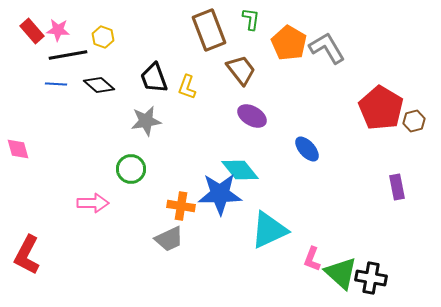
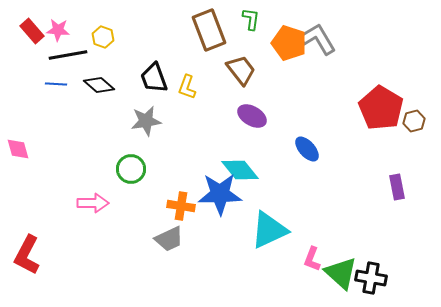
orange pentagon: rotated 12 degrees counterclockwise
gray L-shape: moved 9 px left, 9 px up
